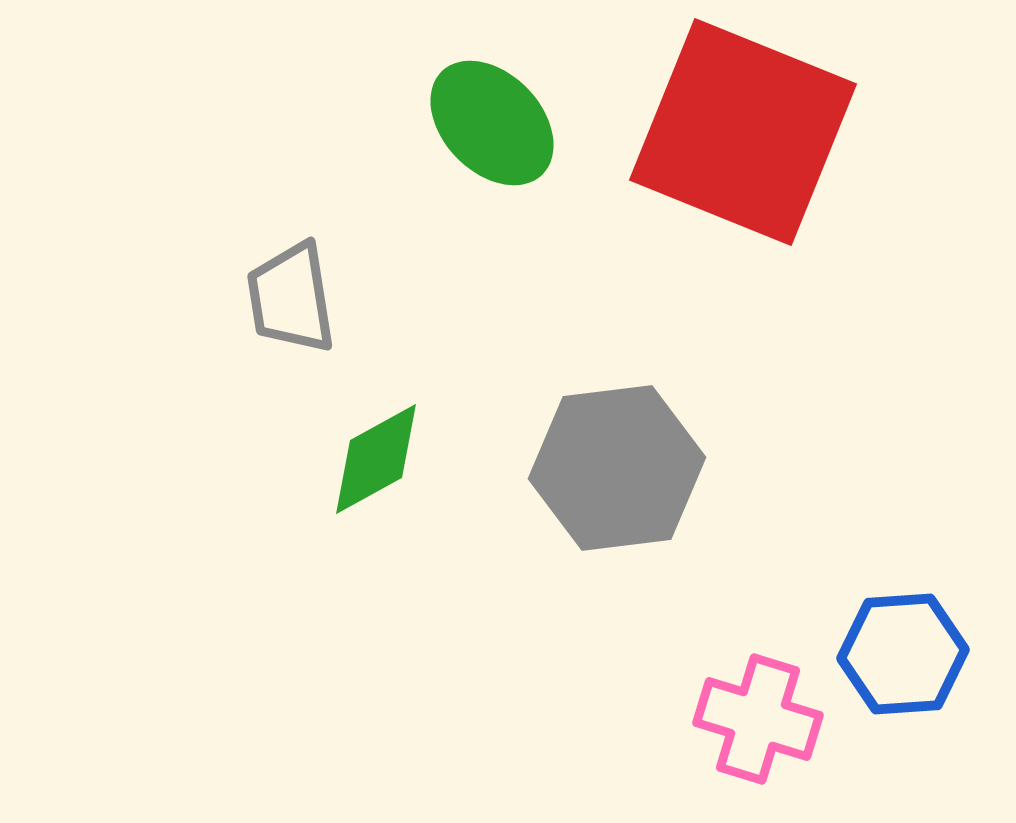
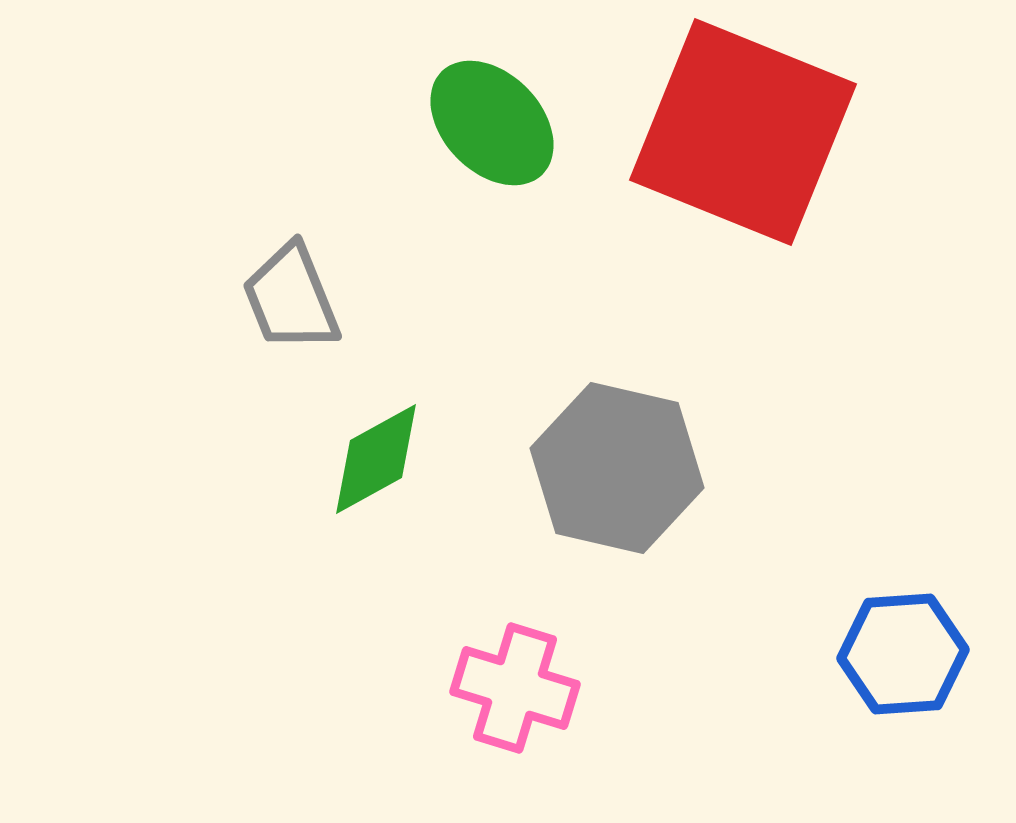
gray trapezoid: rotated 13 degrees counterclockwise
gray hexagon: rotated 20 degrees clockwise
pink cross: moved 243 px left, 31 px up
